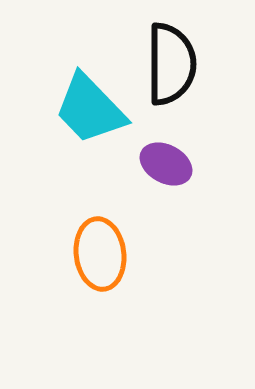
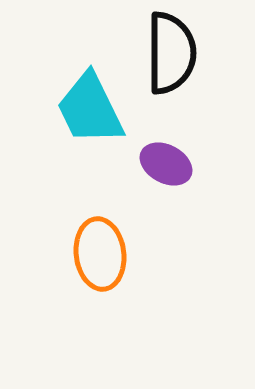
black semicircle: moved 11 px up
cyan trapezoid: rotated 18 degrees clockwise
